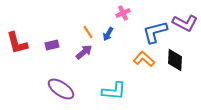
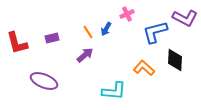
pink cross: moved 4 px right, 1 px down
purple L-shape: moved 5 px up
blue arrow: moved 2 px left, 5 px up
purple rectangle: moved 7 px up
purple arrow: moved 1 px right, 3 px down
orange L-shape: moved 9 px down
purple ellipse: moved 17 px left, 8 px up; rotated 12 degrees counterclockwise
